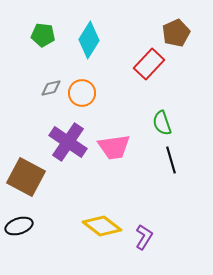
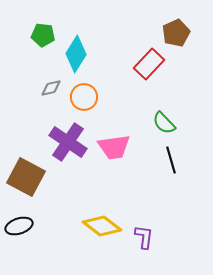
cyan diamond: moved 13 px left, 14 px down
orange circle: moved 2 px right, 4 px down
green semicircle: moved 2 px right; rotated 25 degrees counterclockwise
purple L-shape: rotated 25 degrees counterclockwise
